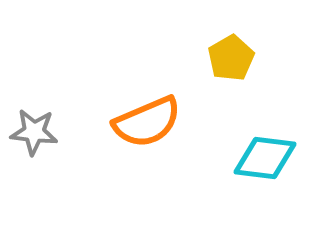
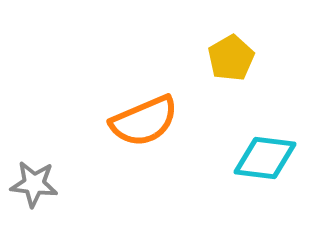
orange semicircle: moved 3 px left, 1 px up
gray star: moved 52 px down
